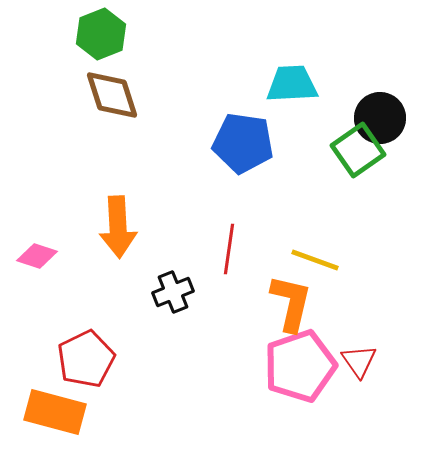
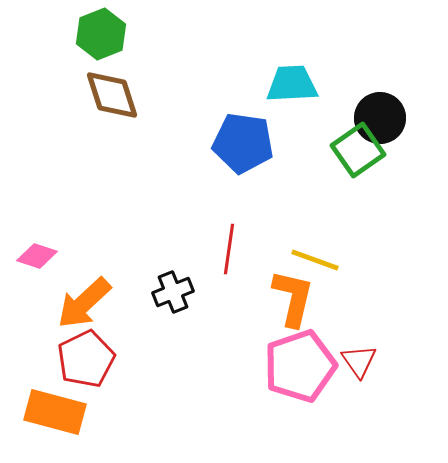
orange arrow: moved 34 px left, 76 px down; rotated 50 degrees clockwise
orange L-shape: moved 2 px right, 5 px up
